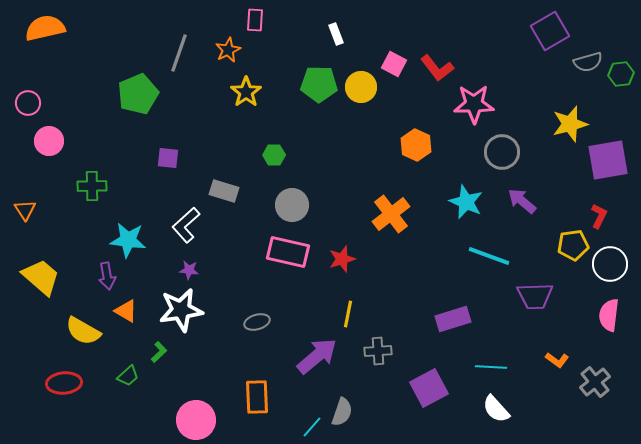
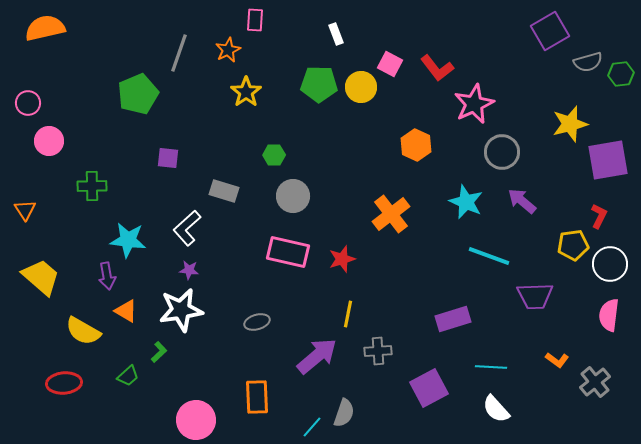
pink square at (394, 64): moved 4 px left
pink star at (474, 104): rotated 24 degrees counterclockwise
gray circle at (292, 205): moved 1 px right, 9 px up
white L-shape at (186, 225): moved 1 px right, 3 px down
gray semicircle at (342, 412): moved 2 px right, 1 px down
